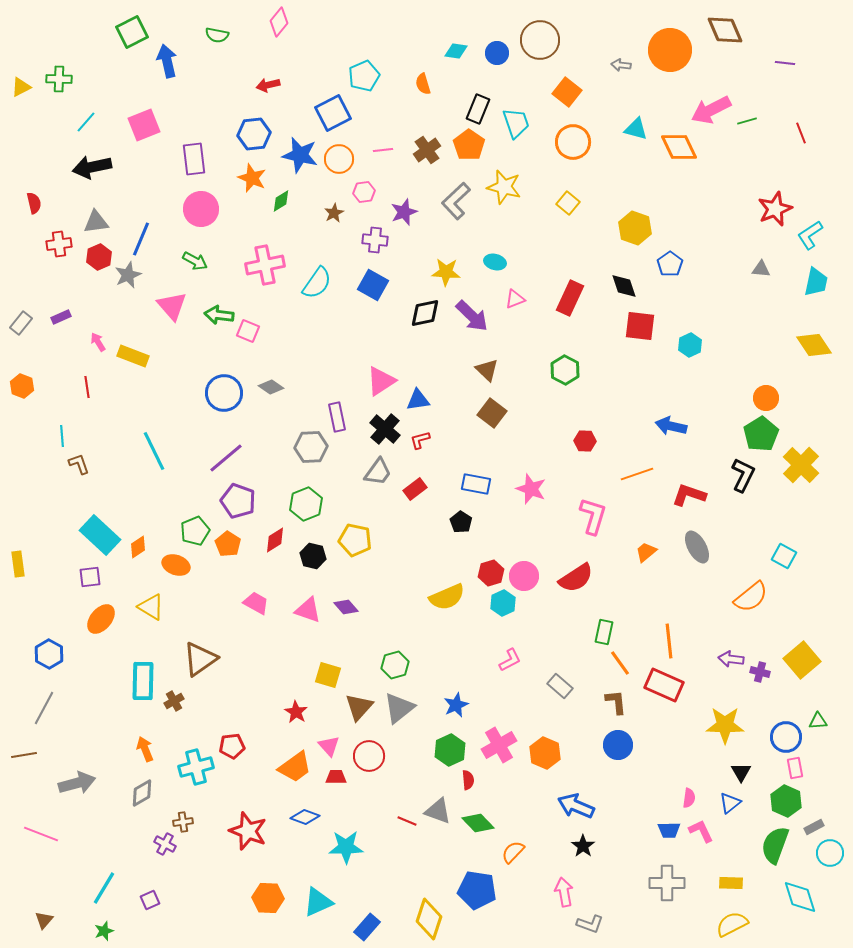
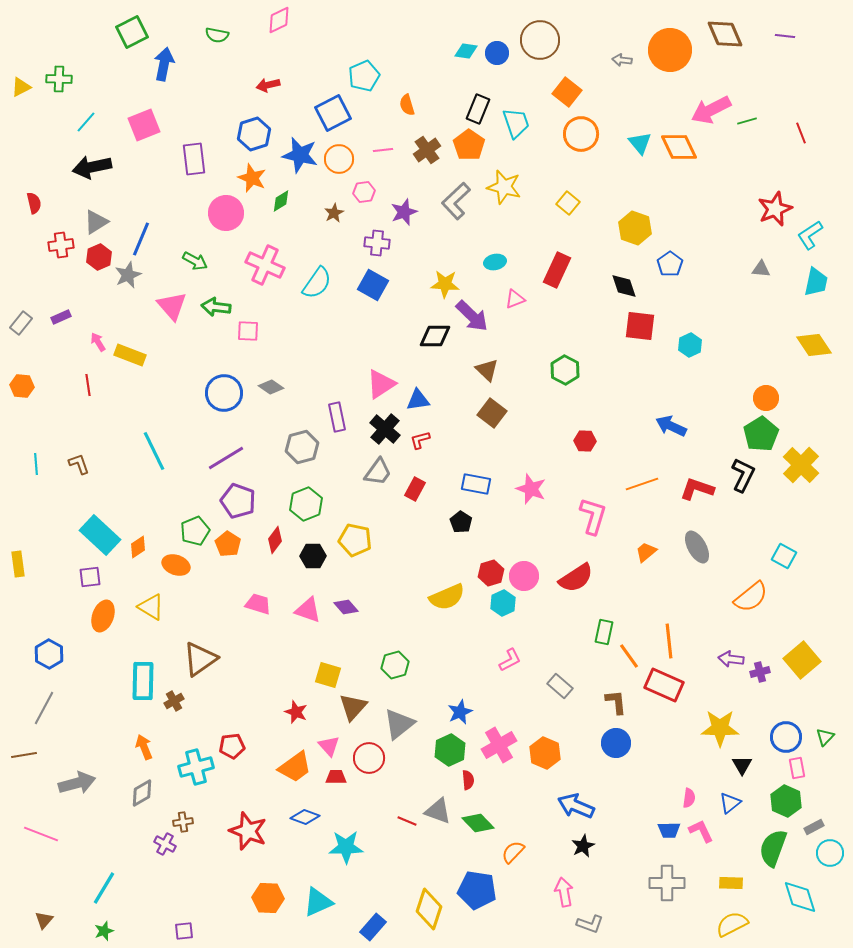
pink diamond at (279, 22): moved 2 px up; rotated 24 degrees clockwise
brown diamond at (725, 30): moved 4 px down
cyan diamond at (456, 51): moved 10 px right
blue arrow at (167, 61): moved 3 px left, 3 px down; rotated 24 degrees clockwise
purple line at (785, 63): moved 27 px up
gray arrow at (621, 65): moved 1 px right, 5 px up
orange semicircle at (423, 84): moved 16 px left, 21 px down
cyan triangle at (636, 129): moved 4 px right, 14 px down; rotated 35 degrees clockwise
blue hexagon at (254, 134): rotated 12 degrees counterclockwise
orange circle at (573, 142): moved 8 px right, 8 px up
pink circle at (201, 209): moved 25 px right, 4 px down
gray triangle at (96, 222): rotated 24 degrees counterclockwise
purple cross at (375, 240): moved 2 px right, 3 px down
red cross at (59, 244): moved 2 px right, 1 px down
cyan ellipse at (495, 262): rotated 25 degrees counterclockwise
pink cross at (265, 265): rotated 36 degrees clockwise
yellow star at (446, 272): moved 1 px left, 12 px down
red rectangle at (570, 298): moved 13 px left, 28 px up
black diamond at (425, 313): moved 10 px right, 23 px down; rotated 12 degrees clockwise
green arrow at (219, 315): moved 3 px left, 8 px up
pink square at (248, 331): rotated 20 degrees counterclockwise
yellow rectangle at (133, 356): moved 3 px left, 1 px up
pink triangle at (381, 381): moved 3 px down
orange hexagon at (22, 386): rotated 15 degrees counterclockwise
red line at (87, 387): moved 1 px right, 2 px up
blue arrow at (671, 426): rotated 12 degrees clockwise
cyan line at (62, 436): moved 26 px left, 28 px down
gray hexagon at (311, 447): moved 9 px left; rotated 12 degrees counterclockwise
purple line at (226, 458): rotated 9 degrees clockwise
orange line at (637, 474): moved 5 px right, 10 px down
red rectangle at (415, 489): rotated 25 degrees counterclockwise
red L-shape at (689, 495): moved 8 px right, 6 px up
red diamond at (275, 540): rotated 20 degrees counterclockwise
black hexagon at (313, 556): rotated 15 degrees counterclockwise
pink trapezoid at (256, 603): moved 2 px right, 1 px down; rotated 12 degrees counterclockwise
orange ellipse at (101, 619): moved 2 px right, 3 px up; rotated 20 degrees counterclockwise
orange line at (620, 663): moved 9 px right, 7 px up
purple cross at (760, 672): rotated 30 degrees counterclockwise
blue star at (456, 705): moved 4 px right, 7 px down
brown triangle at (359, 707): moved 6 px left
gray triangle at (399, 708): moved 16 px down
red star at (296, 712): rotated 10 degrees counterclockwise
green triangle at (818, 721): moved 7 px right, 16 px down; rotated 42 degrees counterclockwise
yellow star at (725, 725): moved 5 px left, 3 px down
blue circle at (618, 745): moved 2 px left, 2 px up
orange arrow at (145, 749): moved 1 px left, 2 px up
red circle at (369, 756): moved 2 px down
pink rectangle at (795, 768): moved 2 px right
black triangle at (741, 772): moved 1 px right, 7 px up
green semicircle at (775, 845): moved 2 px left, 3 px down
black star at (583, 846): rotated 10 degrees clockwise
purple square at (150, 900): moved 34 px right, 31 px down; rotated 18 degrees clockwise
yellow diamond at (429, 919): moved 10 px up
blue rectangle at (367, 927): moved 6 px right
